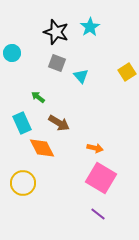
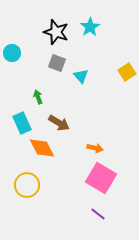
green arrow: rotated 32 degrees clockwise
yellow circle: moved 4 px right, 2 px down
